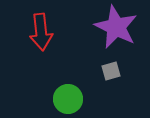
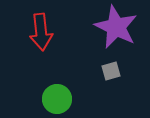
green circle: moved 11 px left
